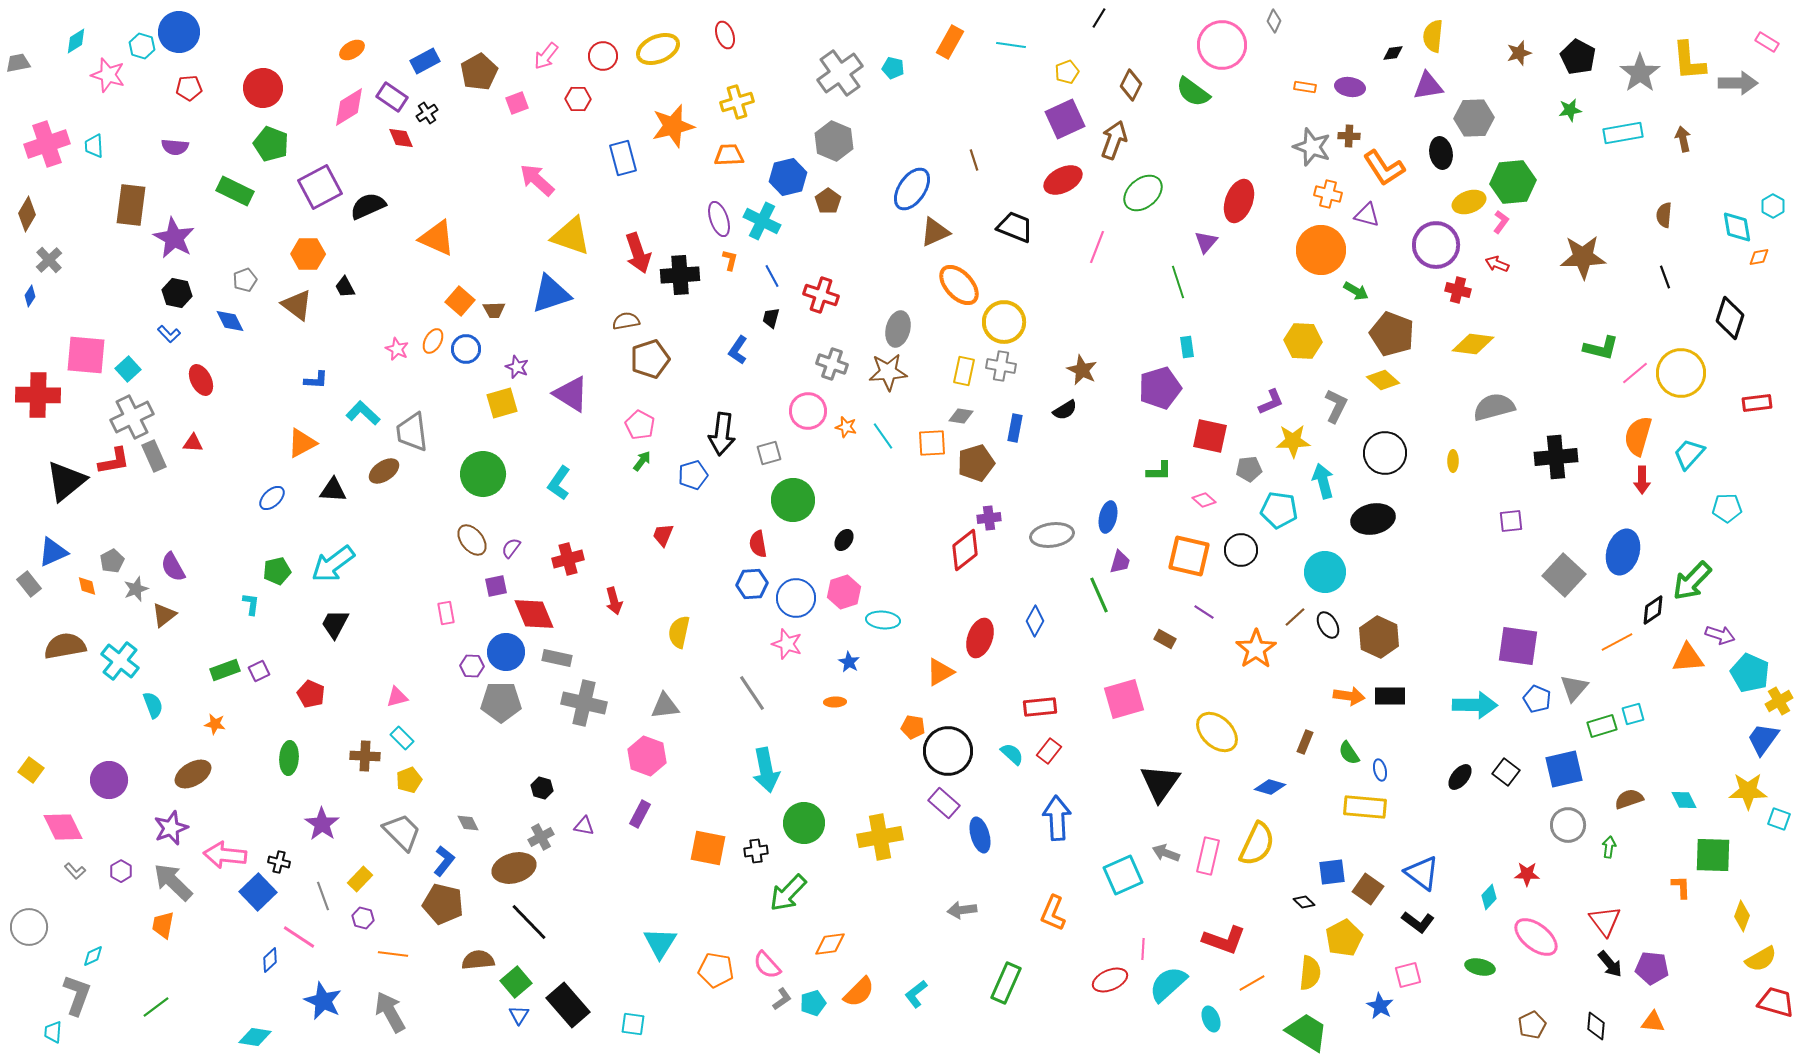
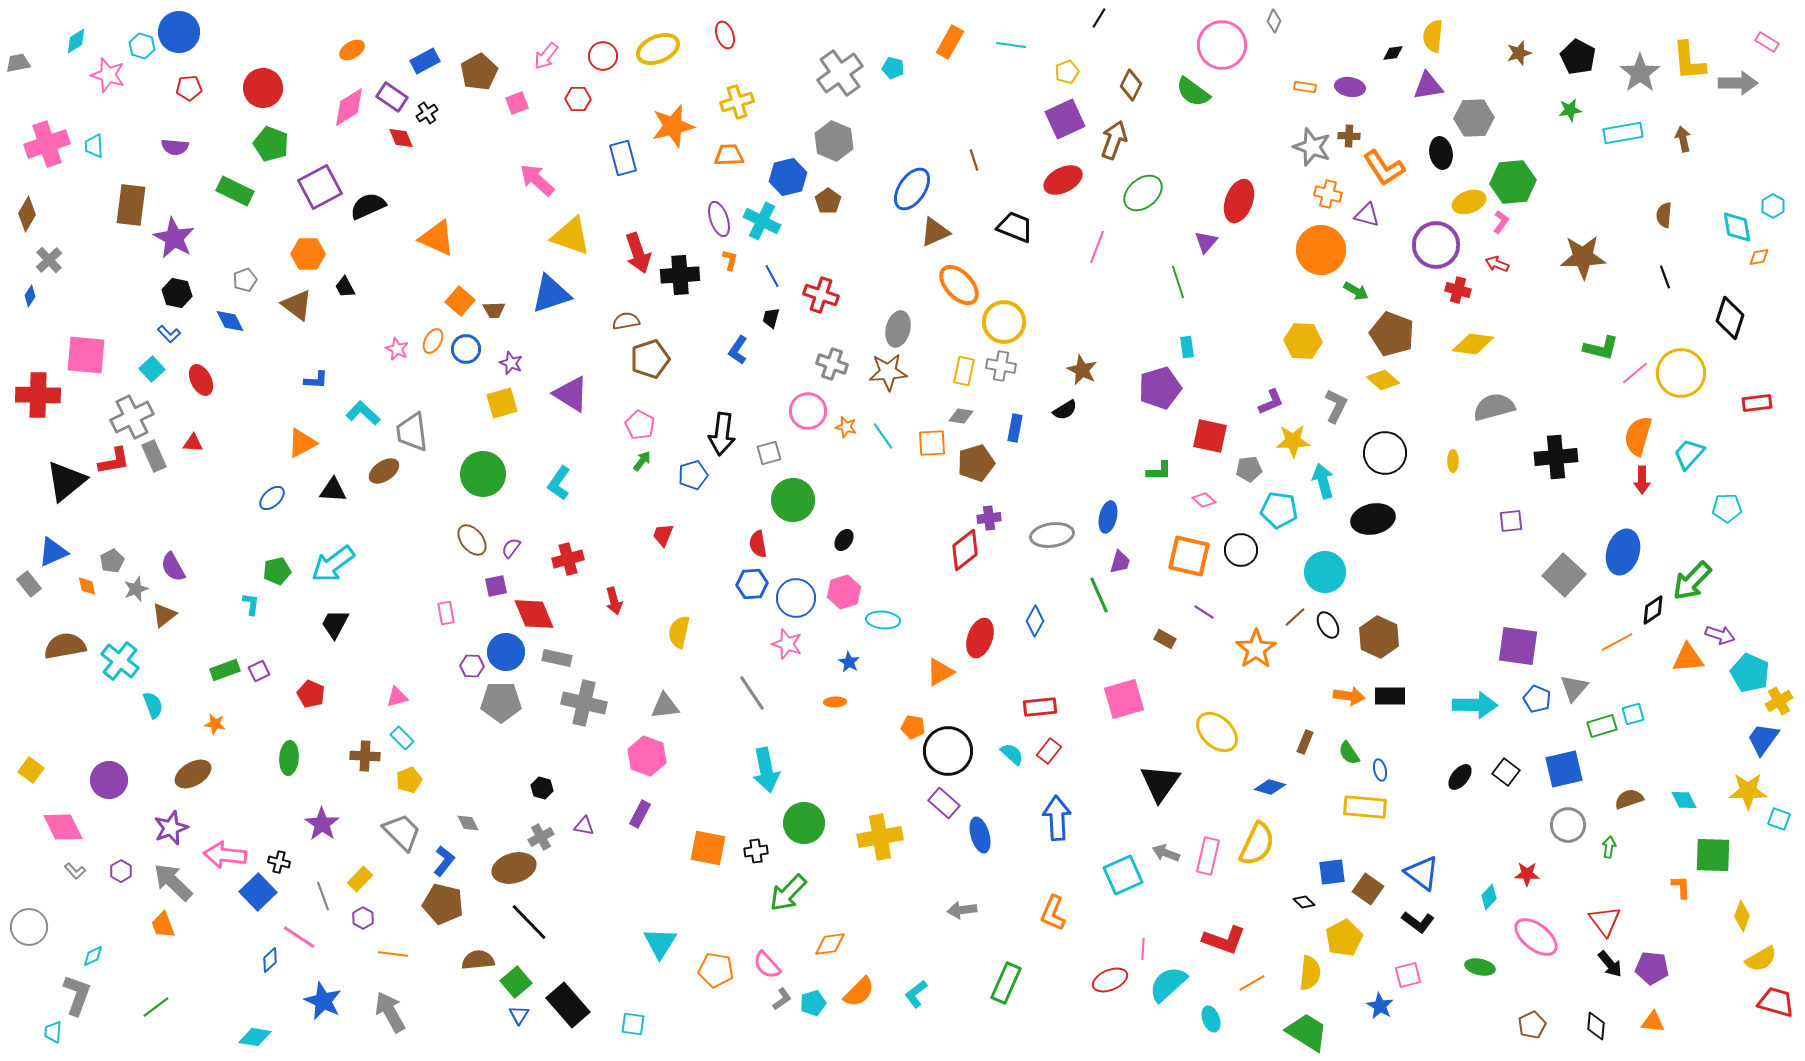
purple star at (517, 367): moved 6 px left, 4 px up
cyan square at (128, 369): moved 24 px right
purple hexagon at (363, 918): rotated 15 degrees clockwise
orange trapezoid at (163, 925): rotated 32 degrees counterclockwise
